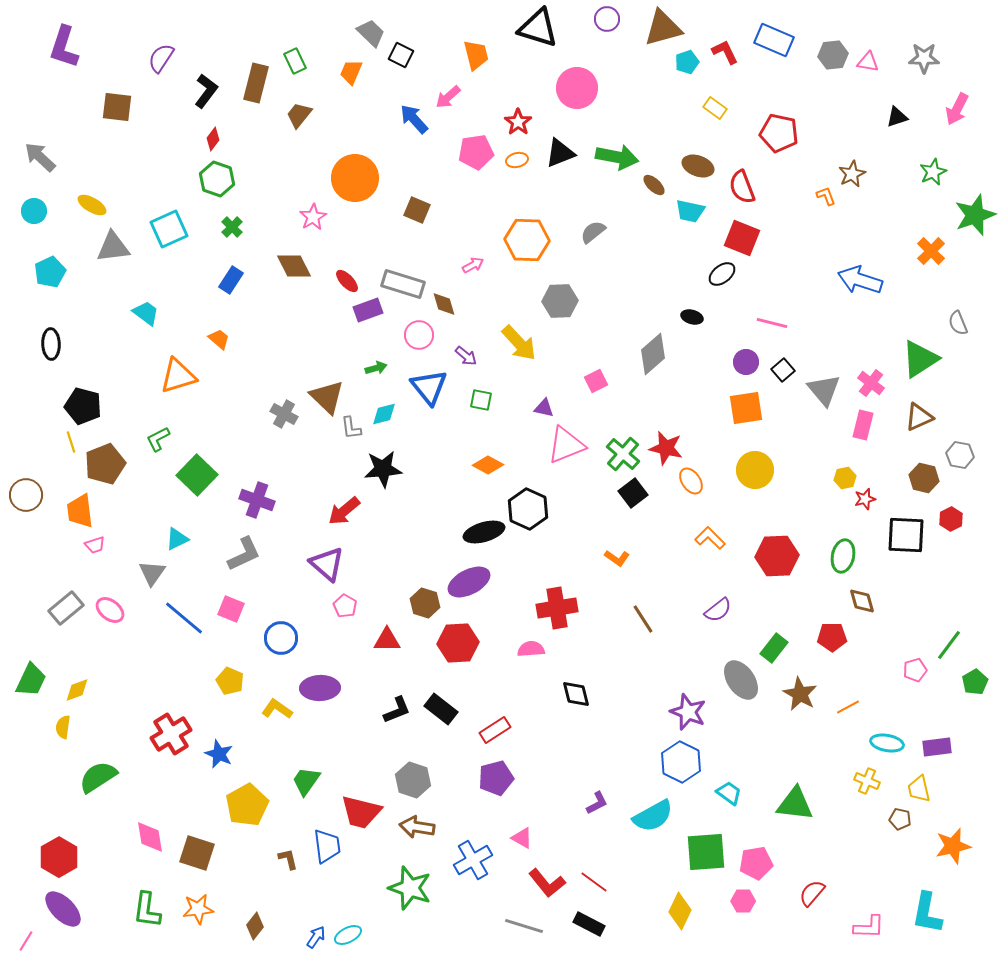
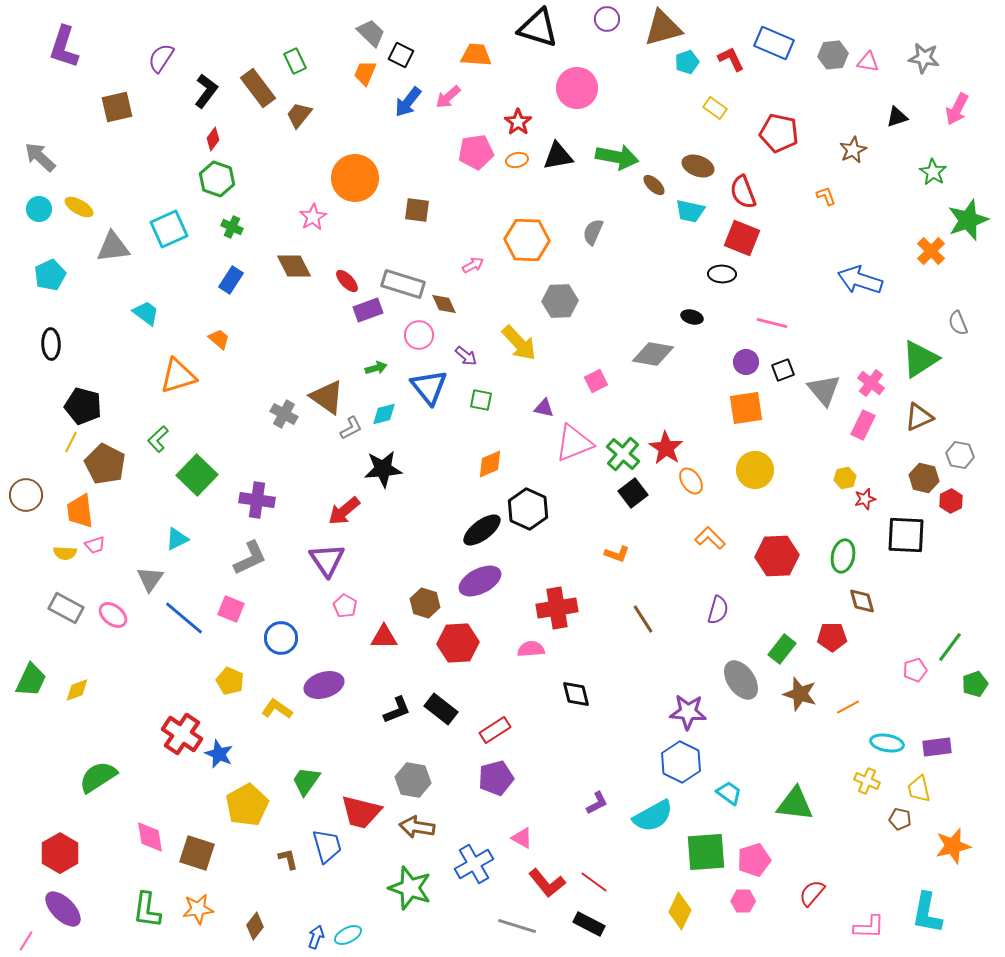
blue rectangle at (774, 40): moved 3 px down
red L-shape at (725, 52): moved 6 px right, 7 px down
orange trapezoid at (476, 55): rotated 72 degrees counterclockwise
gray star at (924, 58): rotated 8 degrees clockwise
orange trapezoid at (351, 72): moved 14 px right, 1 px down
brown rectangle at (256, 83): moved 2 px right, 5 px down; rotated 51 degrees counterclockwise
brown square at (117, 107): rotated 20 degrees counterclockwise
blue arrow at (414, 119): moved 6 px left, 17 px up; rotated 100 degrees counterclockwise
black triangle at (560, 153): moved 2 px left, 3 px down; rotated 12 degrees clockwise
green star at (933, 172): rotated 16 degrees counterclockwise
brown star at (852, 174): moved 1 px right, 24 px up
red semicircle at (742, 187): moved 1 px right, 5 px down
yellow ellipse at (92, 205): moved 13 px left, 2 px down
brown square at (417, 210): rotated 16 degrees counterclockwise
cyan circle at (34, 211): moved 5 px right, 2 px up
green star at (975, 215): moved 7 px left, 5 px down
green cross at (232, 227): rotated 20 degrees counterclockwise
gray semicircle at (593, 232): rotated 28 degrees counterclockwise
cyan pentagon at (50, 272): moved 3 px down
black ellipse at (722, 274): rotated 40 degrees clockwise
brown diamond at (444, 304): rotated 8 degrees counterclockwise
gray diamond at (653, 354): rotated 51 degrees clockwise
black square at (783, 370): rotated 20 degrees clockwise
brown triangle at (327, 397): rotated 9 degrees counterclockwise
pink rectangle at (863, 425): rotated 12 degrees clockwise
gray L-shape at (351, 428): rotated 110 degrees counterclockwise
green L-shape at (158, 439): rotated 16 degrees counterclockwise
yellow line at (71, 442): rotated 45 degrees clockwise
pink triangle at (566, 445): moved 8 px right, 2 px up
red star at (666, 448): rotated 20 degrees clockwise
brown pentagon at (105, 464): rotated 24 degrees counterclockwise
orange diamond at (488, 465): moved 2 px right, 1 px up; rotated 52 degrees counterclockwise
purple cross at (257, 500): rotated 12 degrees counterclockwise
red hexagon at (951, 519): moved 18 px up
black ellipse at (484, 532): moved 2 px left, 2 px up; rotated 21 degrees counterclockwise
gray L-shape at (244, 554): moved 6 px right, 4 px down
orange L-shape at (617, 558): moved 4 px up; rotated 15 degrees counterclockwise
purple triangle at (327, 564): moved 4 px up; rotated 15 degrees clockwise
gray triangle at (152, 573): moved 2 px left, 6 px down
purple ellipse at (469, 582): moved 11 px right, 1 px up
gray rectangle at (66, 608): rotated 68 degrees clockwise
pink ellipse at (110, 610): moved 3 px right, 5 px down
purple semicircle at (718, 610): rotated 36 degrees counterclockwise
red triangle at (387, 640): moved 3 px left, 3 px up
green line at (949, 645): moved 1 px right, 2 px down
green rectangle at (774, 648): moved 8 px right, 1 px down
green pentagon at (975, 682): moved 2 px down; rotated 10 degrees clockwise
purple ellipse at (320, 688): moved 4 px right, 3 px up; rotated 15 degrees counterclockwise
brown star at (800, 694): rotated 12 degrees counterclockwise
purple star at (688, 712): rotated 18 degrees counterclockwise
yellow semicircle at (63, 727): moved 2 px right, 174 px up; rotated 95 degrees counterclockwise
red cross at (171, 734): moved 11 px right; rotated 24 degrees counterclockwise
gray hexagon at (413, 780): rotated 8 degrees counterclockwise
blue trapezoid at (327, 846): rotated 9 degrees counterclockwise
red hexagon at (59, 857): moved 1 px right, 4 px up
blue cross at (473, 860): moved 1 px right, 4 px down
pink pentagon at (756, 863): moved 2 px left, 3 px up; rotated 8 degrees counterclockwise
gray line at (524, 926): moved 7 px left
blue arrow at (316, 937): rotated 15 degrees counterclockwise
